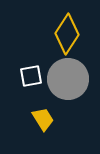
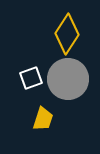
white square: moved 2 px down; rotated 10 degrees counterclockwise
yellow trapezoid: rotated 50 degrees clockwise
